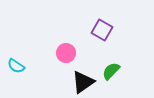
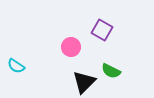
pink circle: moved 5 px right, 6 px up
green semicircle: rotated 108 degrees counterclockwise
black triangle: moved 1 px right; rotated 10 degrees counterclockwise
